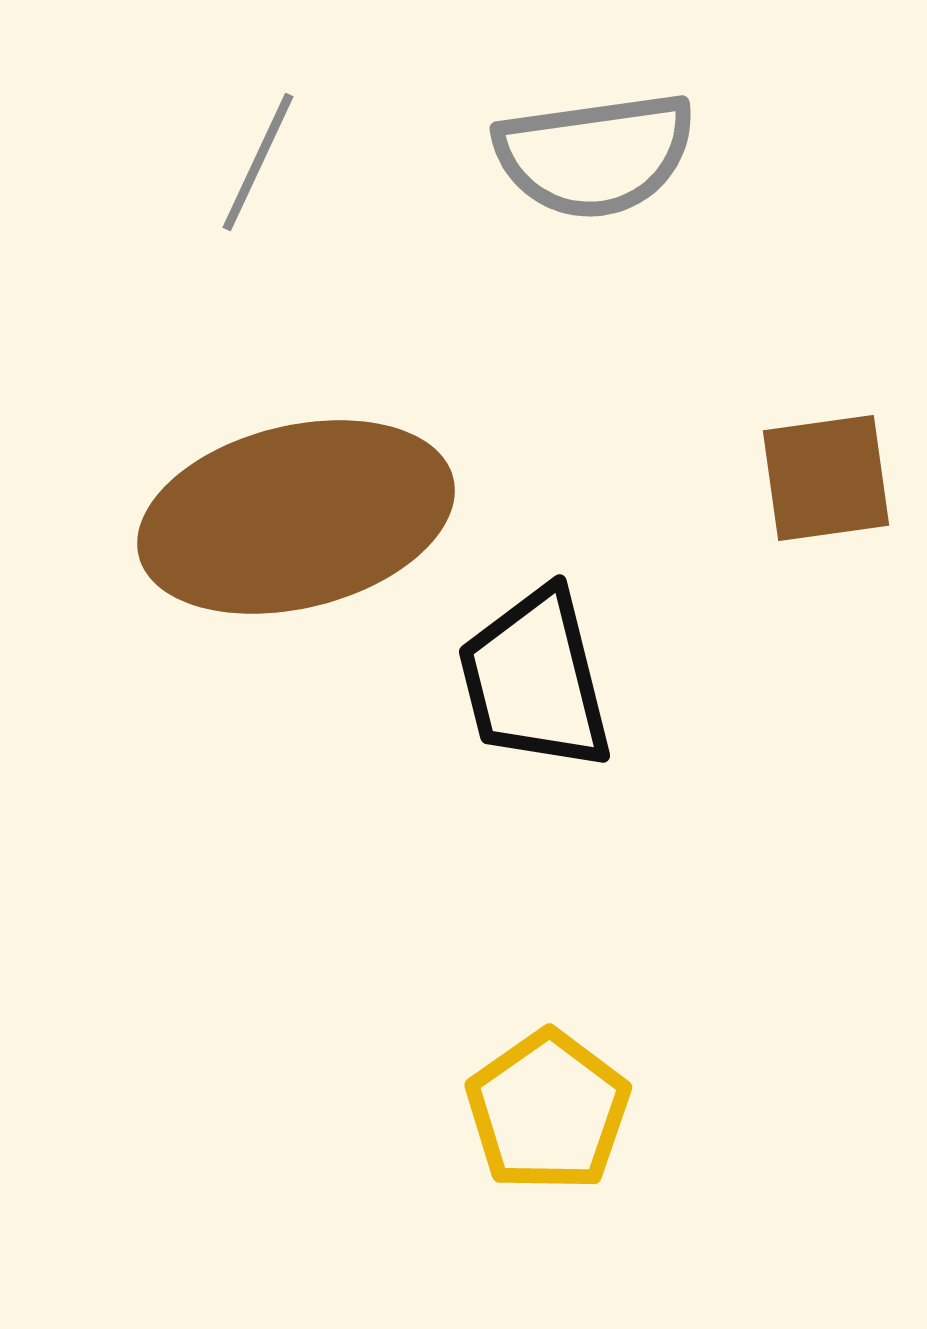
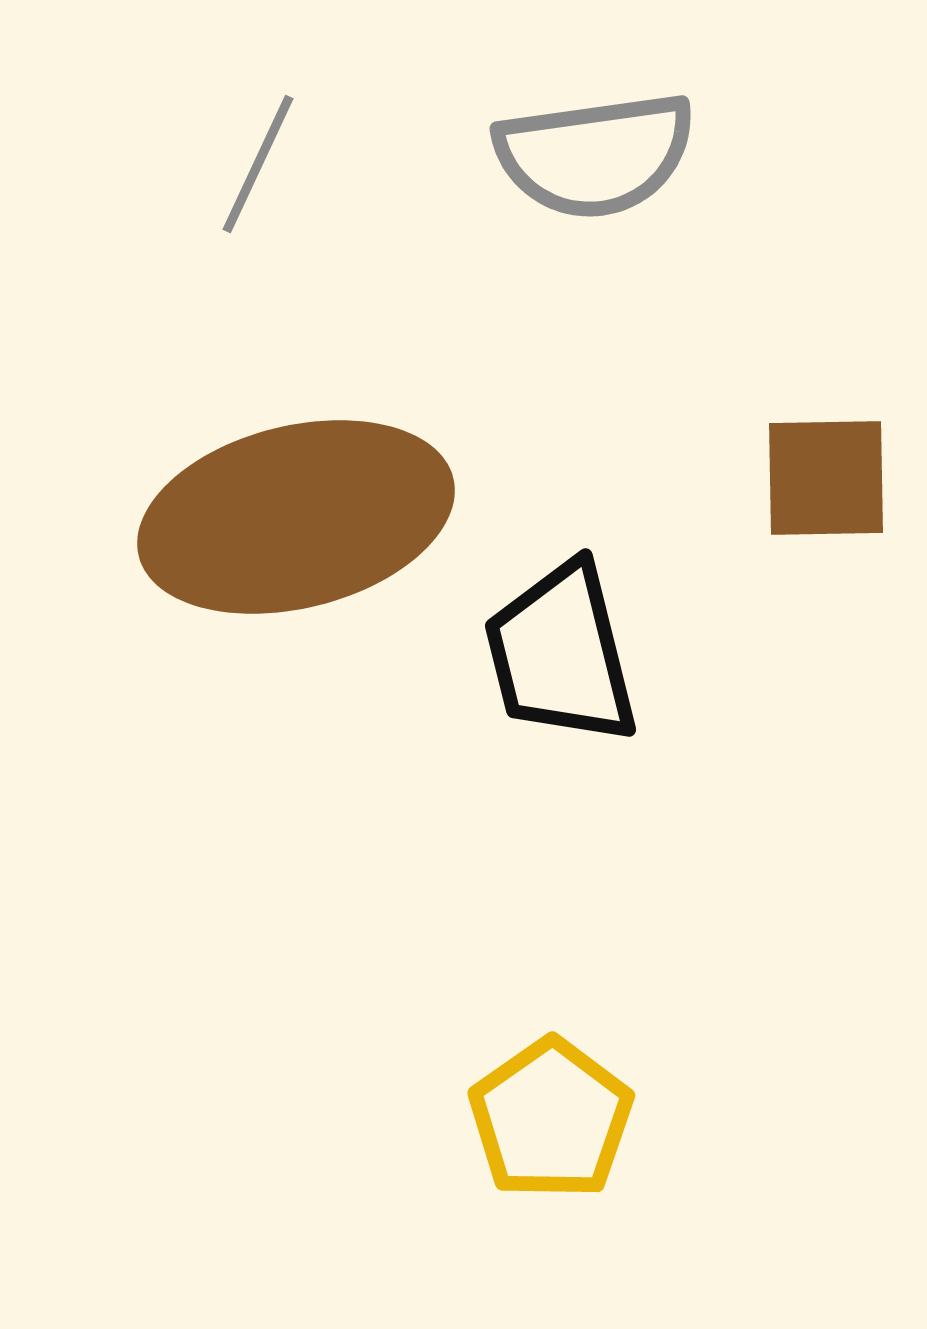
gray line: moved 2 px down
brown square: rotated 7 degrees clockwise
black trapezoid: moved 26 px right, 26 px up
yellow pentagon: moved 3 px right, 8 px down
